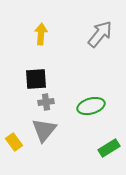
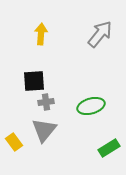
black square: moved 2 px left, 2 px down
